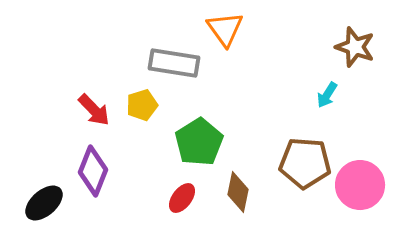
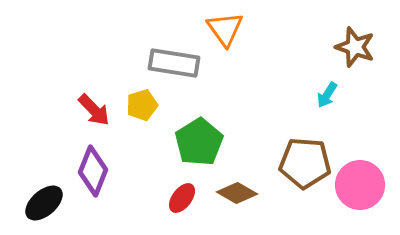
brown diamond: moved 1 px left, 1 px down; rotated 72 degrees counterclockwise
